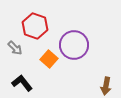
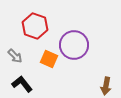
gray arrow: moved 8 px down
orange square: rotated 18 degrees counterclockwise
black L-shape: moved 1 px down
